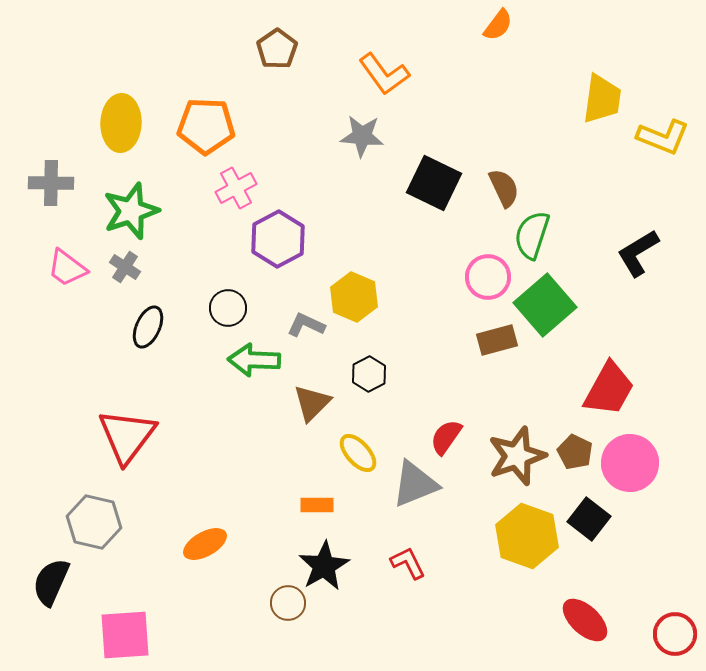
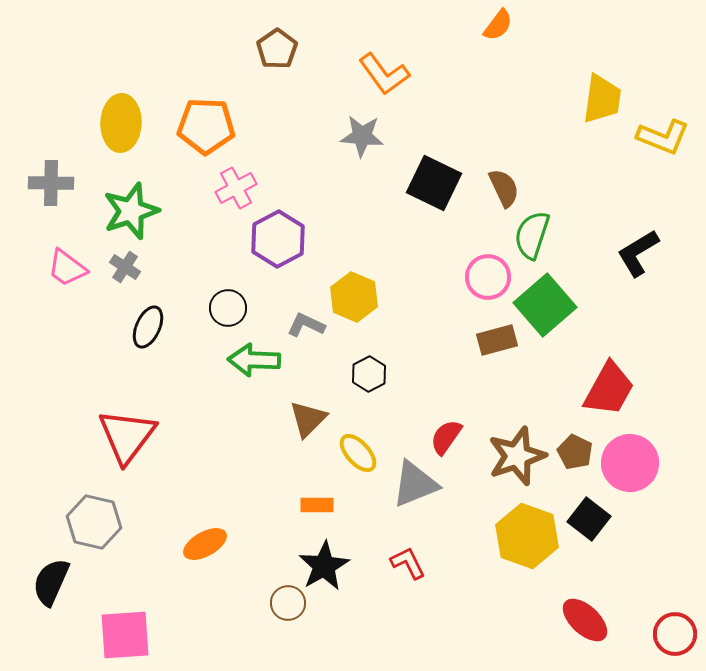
brown triangle at (312, 403): moved 4 px left, 16 px down
